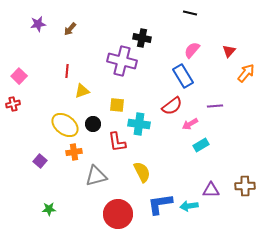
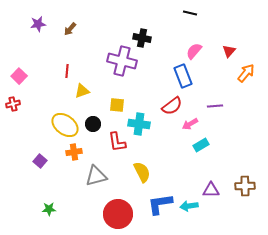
pink semicircle: moved 2 px right, 1 px down
blue rectangle: rotated 10 degrees clockwise
